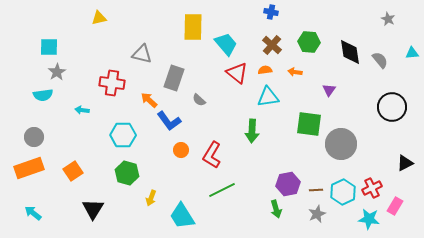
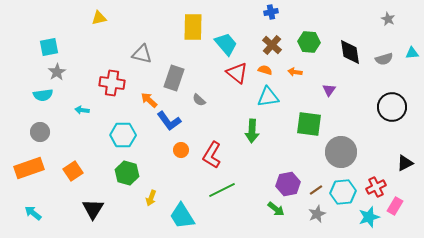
blue cross at (271, 12): rotated 24 degrees counterclockwise
cyan square at (49, 47): rotated 12 degrees counterclockwise
gray semicircle at (380, 60): moved 4 px right, 1 px up; rotated 114 degrees clockwise
orange semicircle at (265, 70): rotated 24 degrees clockwise
gray circle at (34, 137): moved 6 px right, 5 px up
gray circle at (341, 144): moved 8 px down
red cross at (372, 188): moved 4 px right, 1 px up
brown line at (316, 190): rotated 32 degrees counterclockwise
cyan hexagon at (343, 192): rotated 20 degrees clockwise
green arrow at (276, 209): rotated 36 degrees counterclockwise
cyan star at (369, 219): moved 2 px up; rotated 25 degrees counterclockwise
